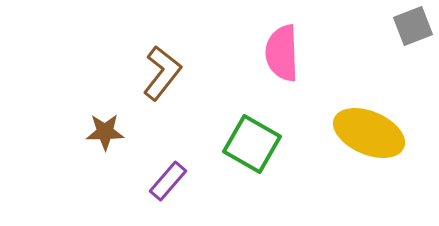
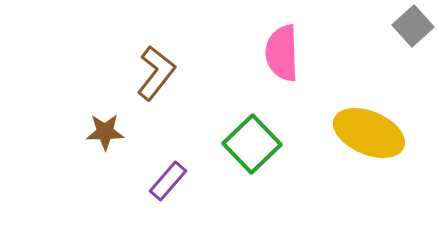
gray square: rotated 21 degrees counterclockwise
brown L-shape: moved 6 px left
green square: rotated 16 degrees clockwise
